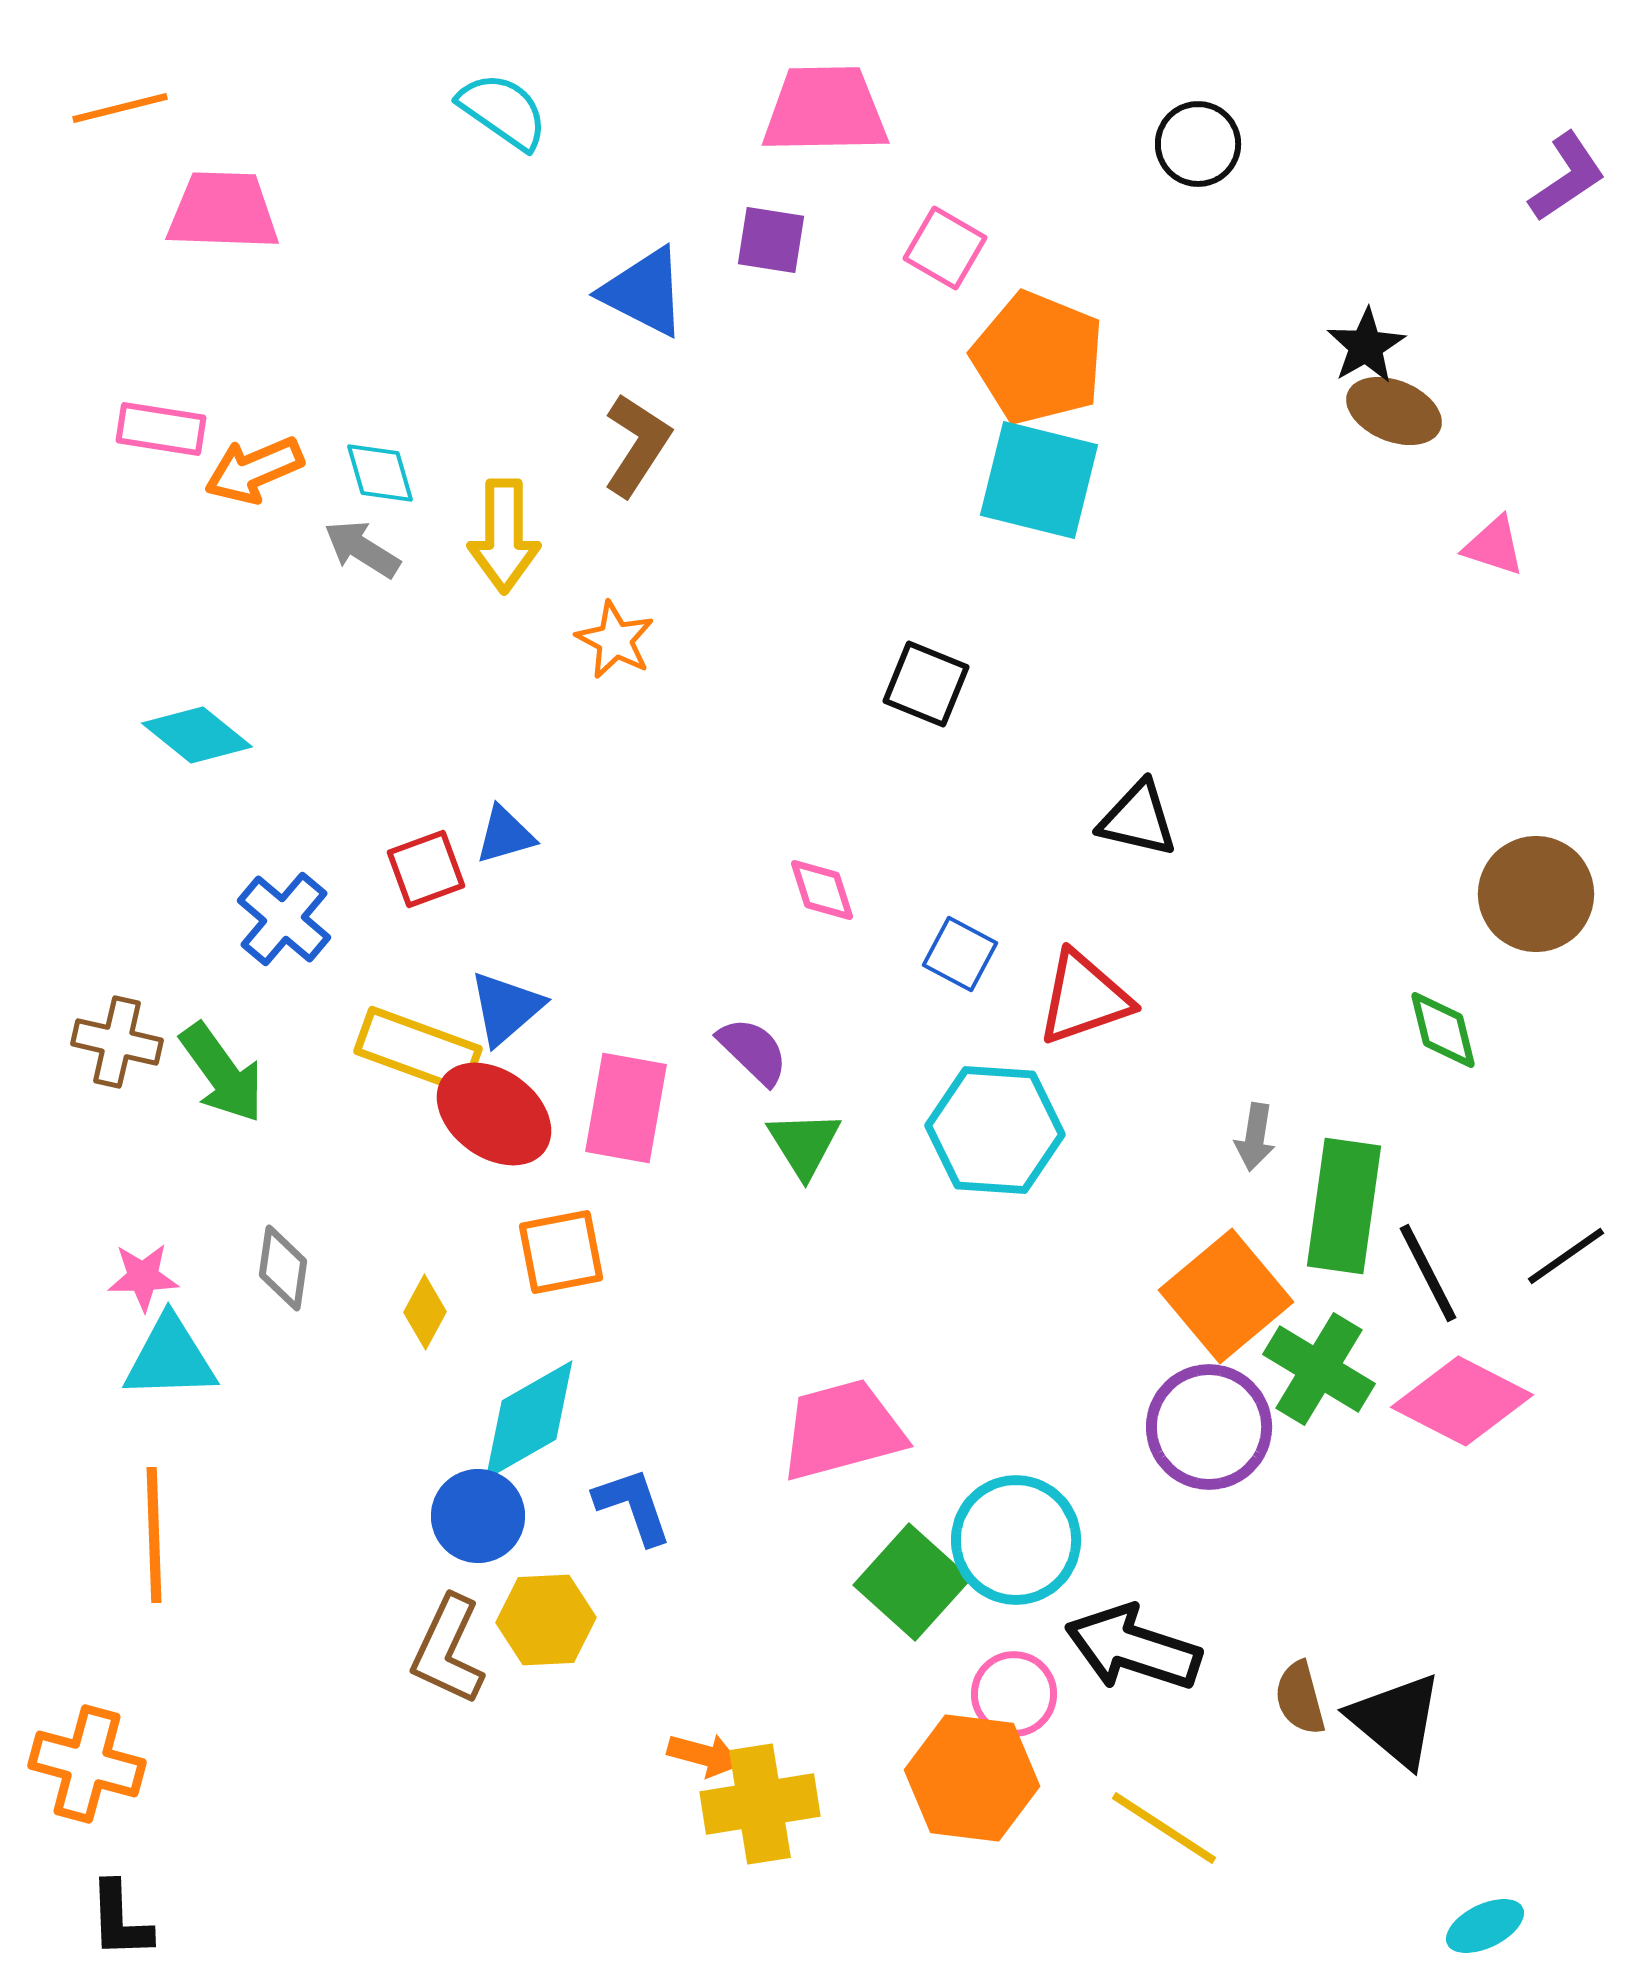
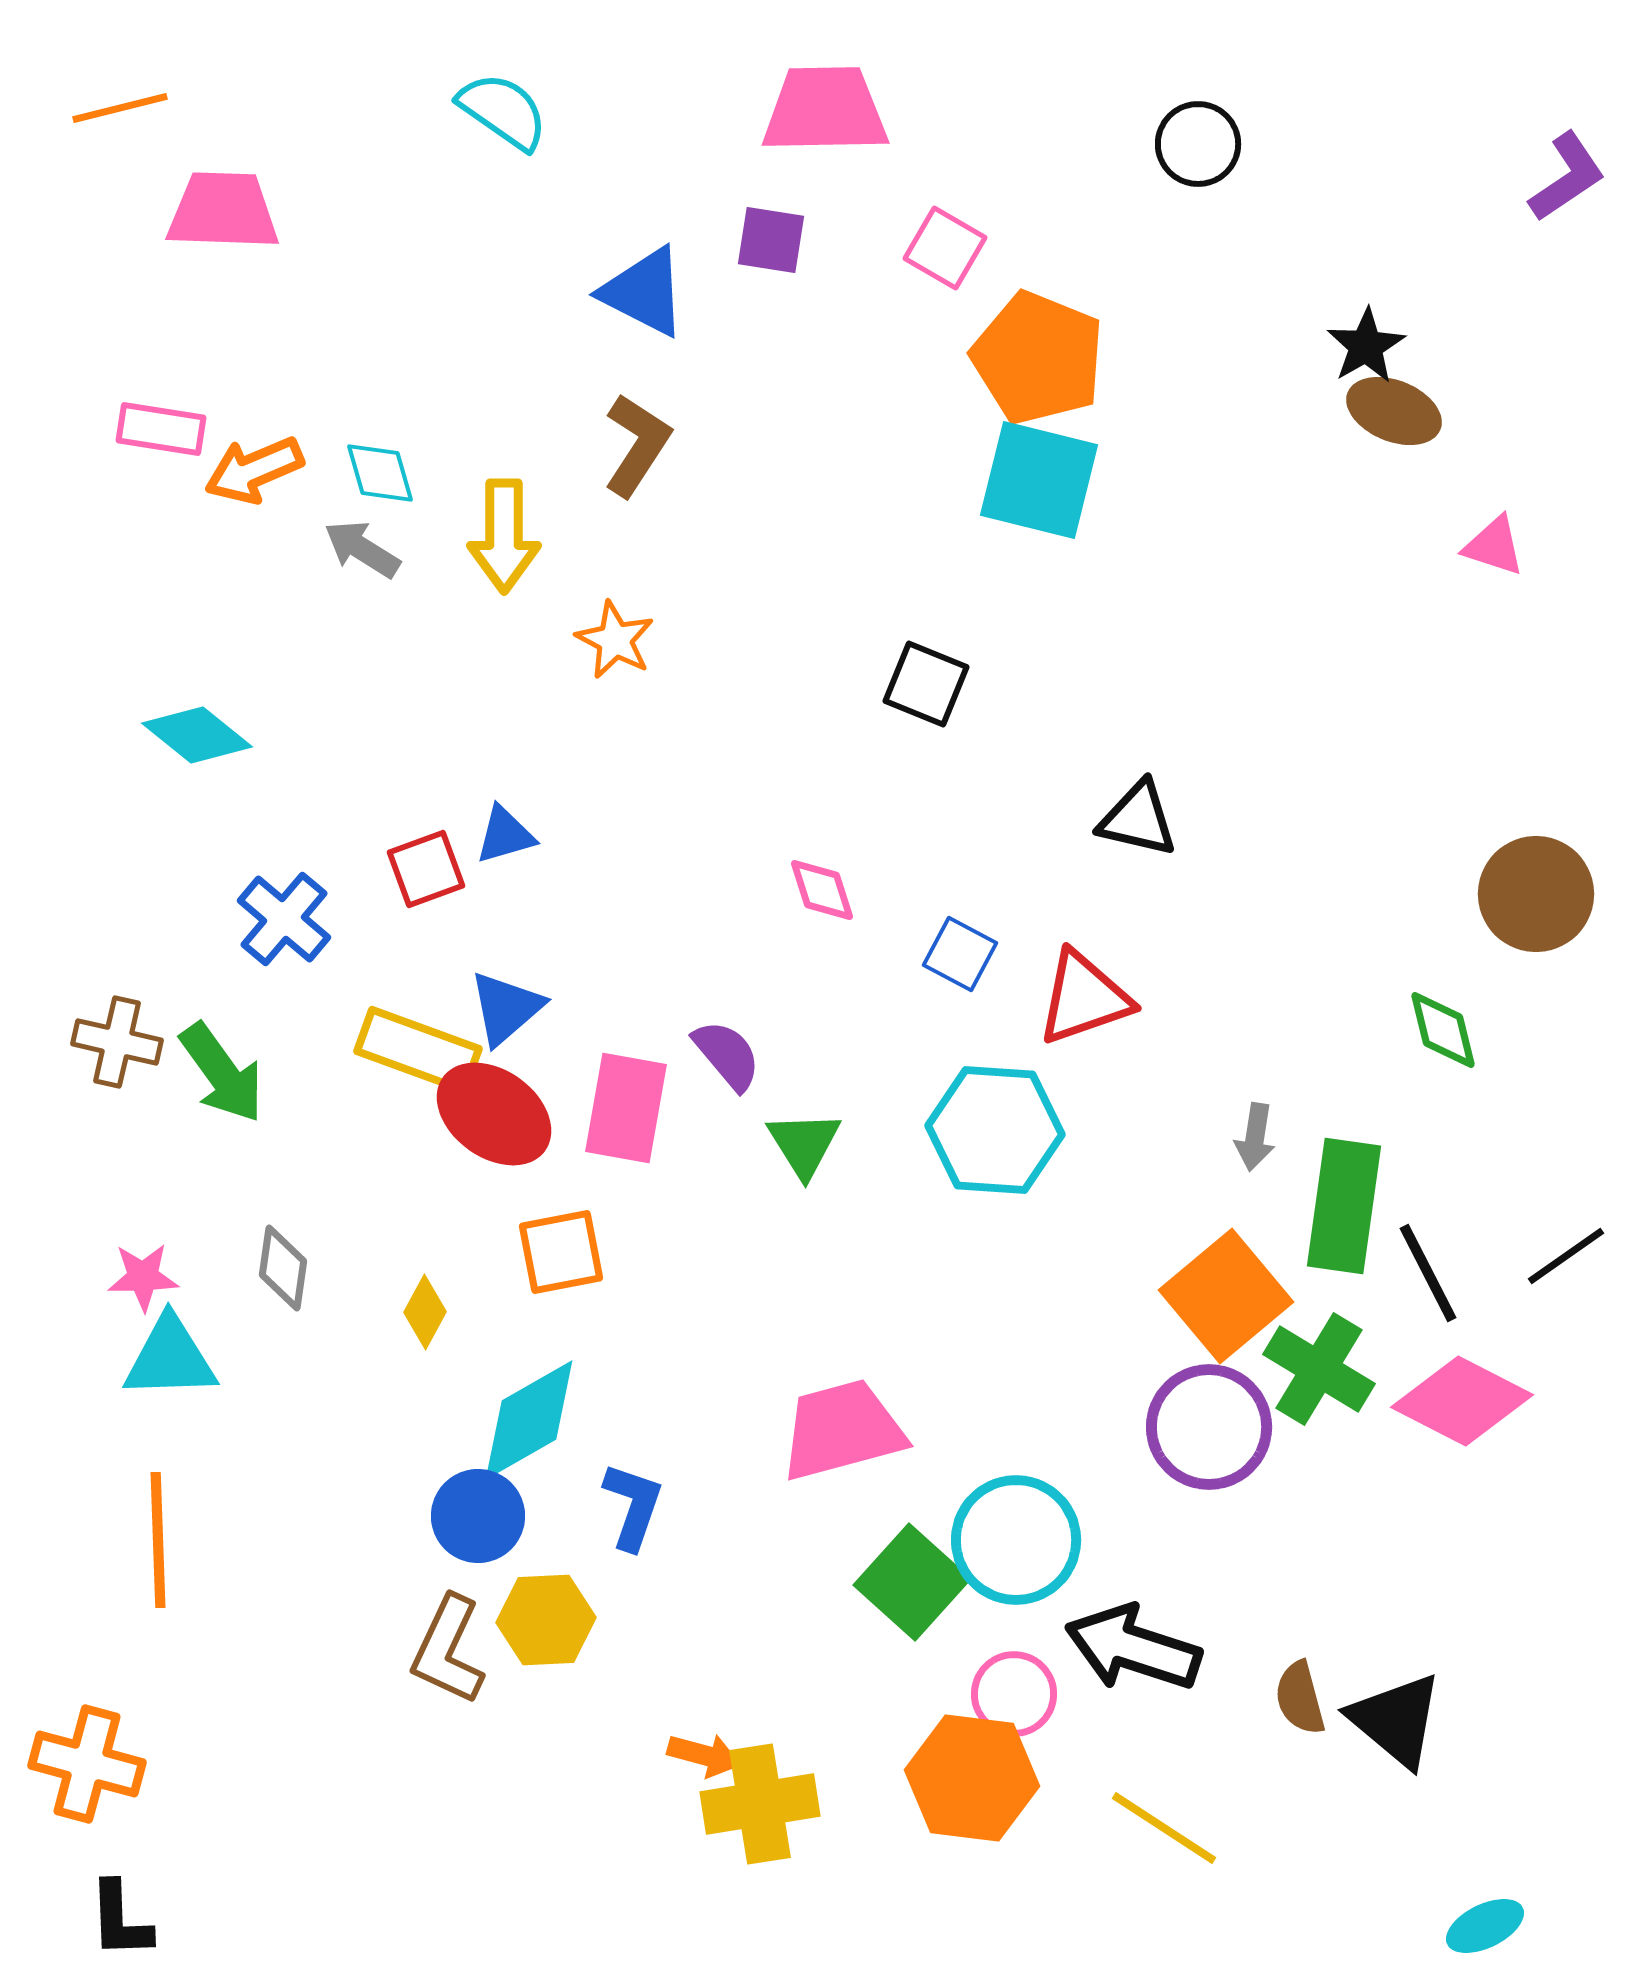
purple semicircle at (753, 1051): moved 26 px left, 4 px down; rotated 6 degrees clockwise
blue L-shape at (633, 1506): rotated 38 degrees clockwise
orange line at (154, 1535): moved 4 px right, 5 px down
